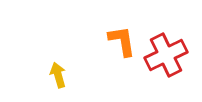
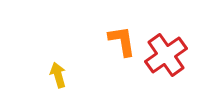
red cross: rotated 9 degrees counterclockwise
